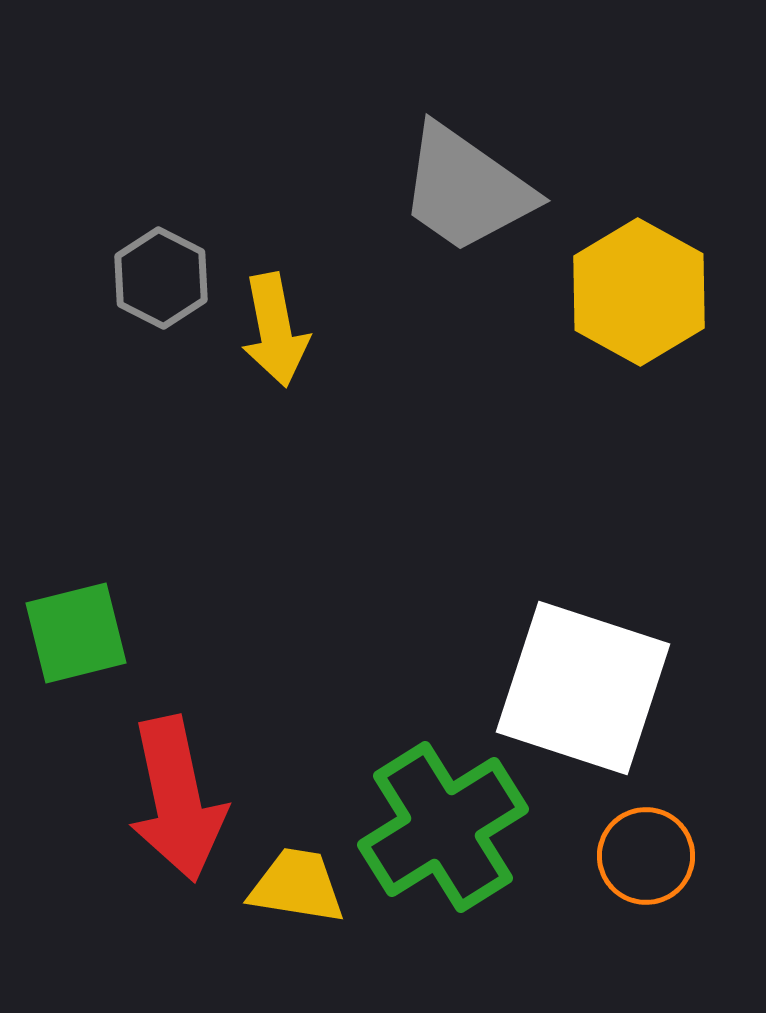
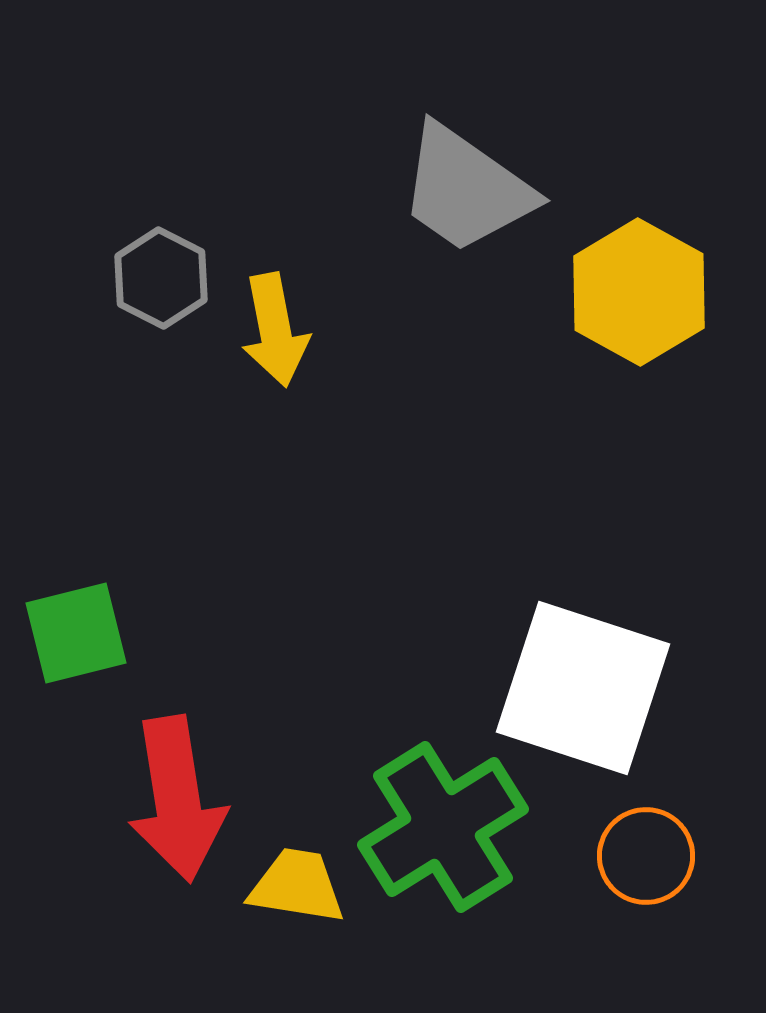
red arrow: rotated 3 degrees clockwise
